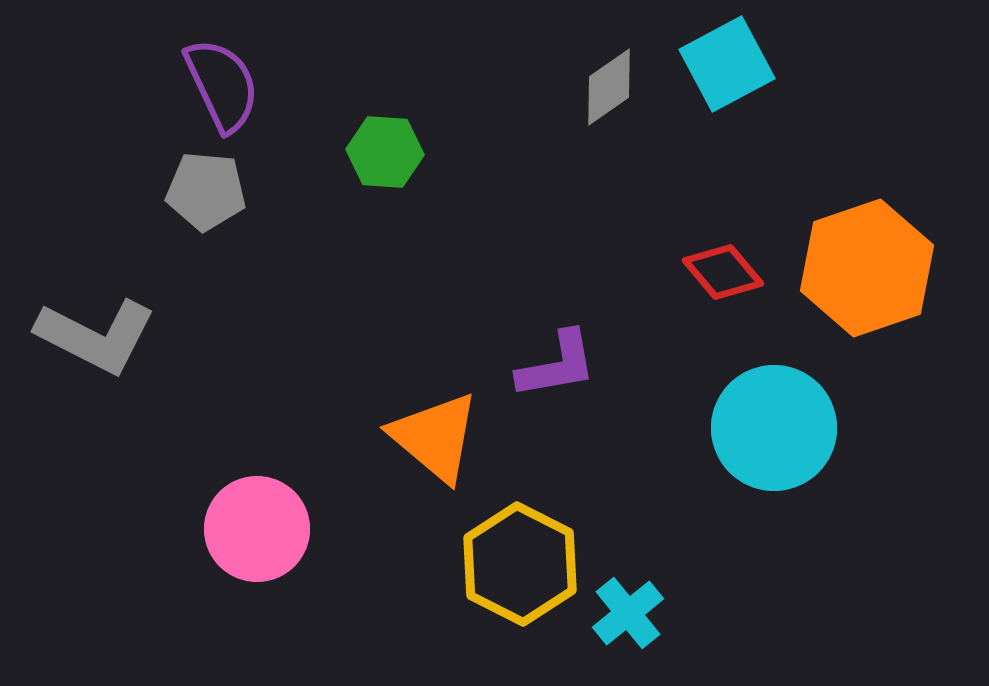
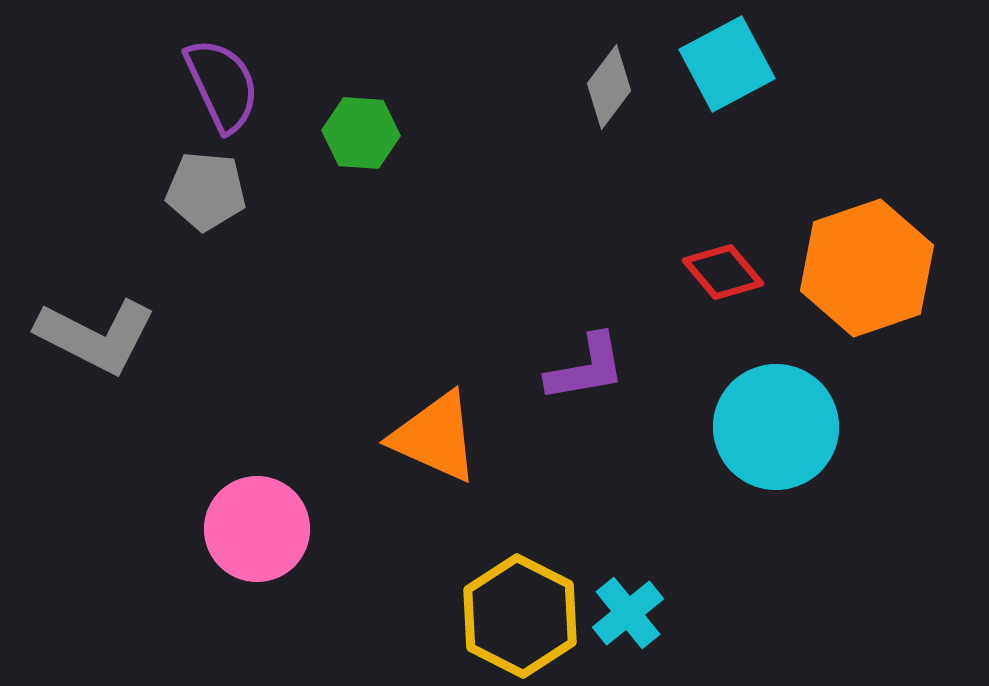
gray diamond: rotated 18 degrees counterclockwise
green hexagon: moved 24 px left, 19 px up
purple L-shape: moved 29 px right, 3 px down
cyan circle: moved 2 px right, 1 px up
orange triangle: rotated 16 degrees counterclockwise
yellow hexagon: moved 52 px down
